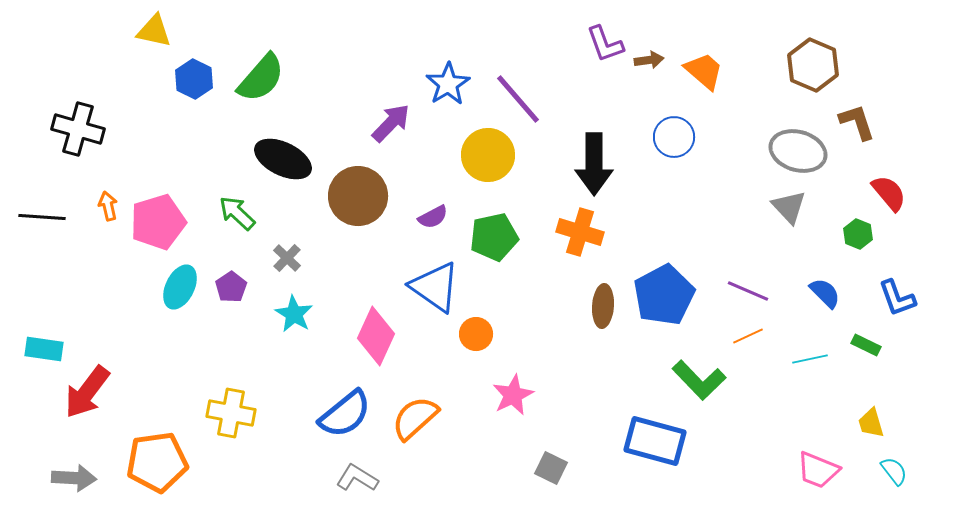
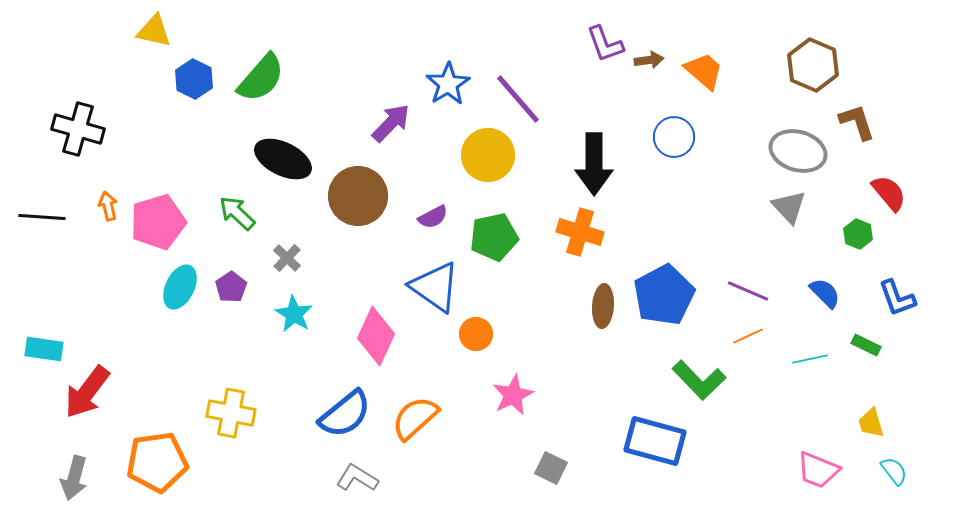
gray arrow at (74, 478): rotated 102 degrees clockwise
